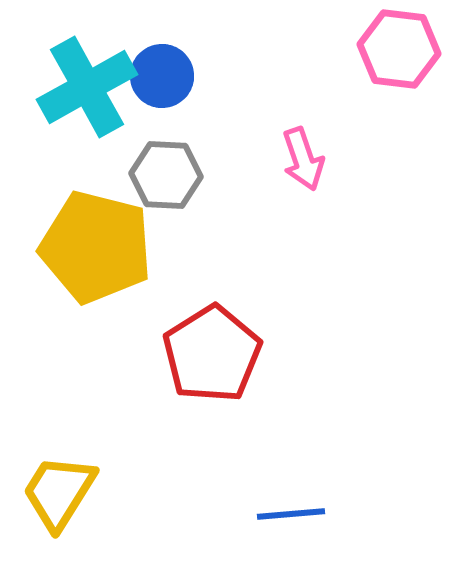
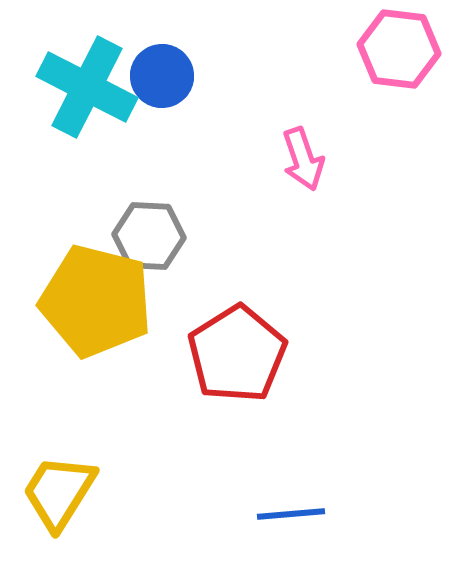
cyan cross: rotated 34 degrees counterclockwise
gray hexagon: moved 17 px left, 61 px down
yellow pentagon: moved 54 px down
red pentagon: moved 25 px right
